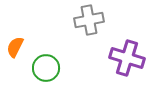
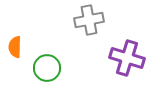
orange semicircle: rotated 25 degrees counterclockwise
green circle: moved 1 px right
